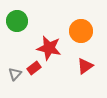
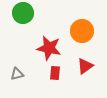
green circle: moved 6 px right, 8 px up
orange circle: moved 1 px right
red rectangle: moved 21 px right, 5 px down; rotated 48 degrees counterclockwise
gray triangle: moved 2 px right; rotated 32 degrees clockwise
